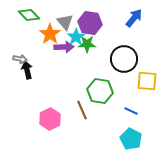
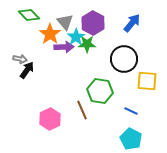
blue arrow: moved 2 px left, 5 px down
purple hexagon: moved 3 px right; rotated 20 degrees clockwise
black arrow: rotated 48 degrees clockwise
